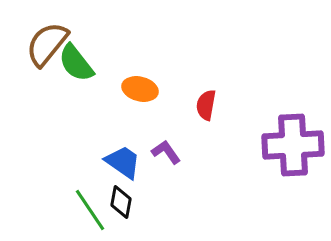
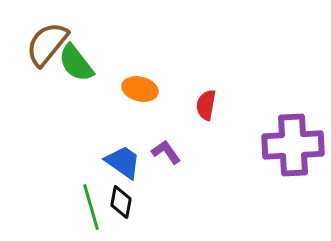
green line: moved 1 px right, 3 px up; rotated 18 degrees clockwise
